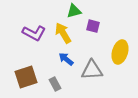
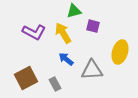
purple L-shape: moved 1 px up
brown square: moved 1 px down; rotated 10 degrees counterclockwise
